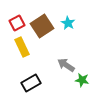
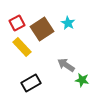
brown square: moved 3 px down
yellow rectangle: rotated 18 degrees counterclockwise
